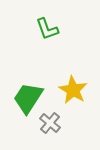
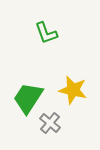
green L-shape: moved 1 px left, 4 px down
yellow star: rotated 16 degrees counterclockwise
